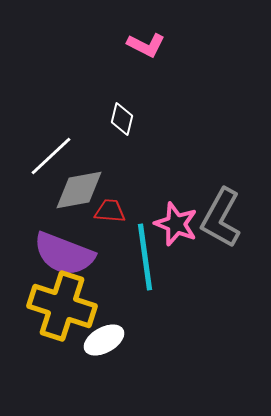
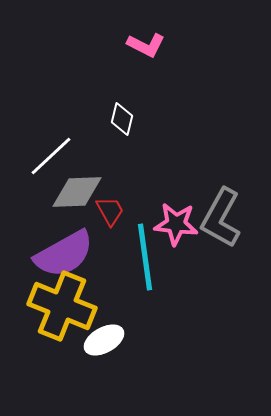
gray diamond: moved 2 px left, 2 px down; rotated 8 degrees clockwise
red trapezoid: rotated 56 degrees clockwise
pink star: rotated 15 degrees counterclockwise
purple semicircle: rotated 50 degrees counterclockwise
yellow cross: rotated 4 degrees clockwise
